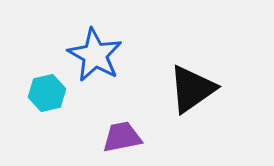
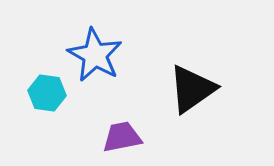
cyan hexagon: rotated 21 degrees clockwise
